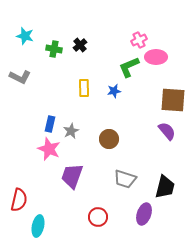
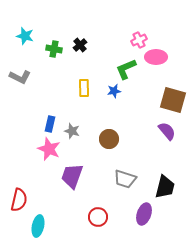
green L-shape: moved 3 px left, 2 px down
brown square: rotated 12 degrees clockwise
gray star: moved 1 px right; rotated 28 degrees counterclockwise
